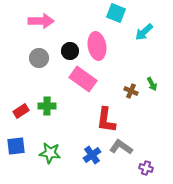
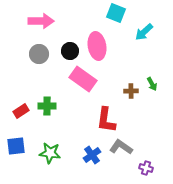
gray circle: moved 4 px up
brown cross: rotated 24 degrees counterclockwise
